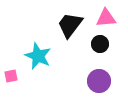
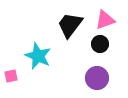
pink triangle: moved 1 px left, 2 px down; rotated 15 degrees counterclockwise
purple circle: moved 2 px left, 3 px up
